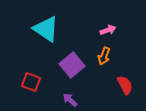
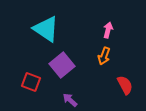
pink arrow: rotated 56 degrees counterclockwise
purple square: moved 10 px left
